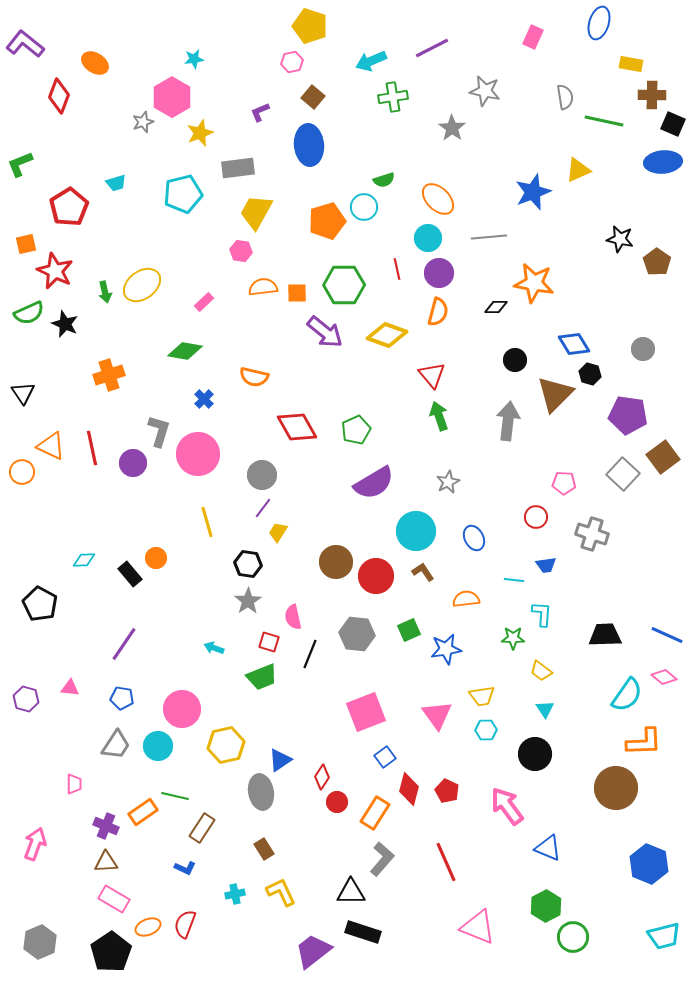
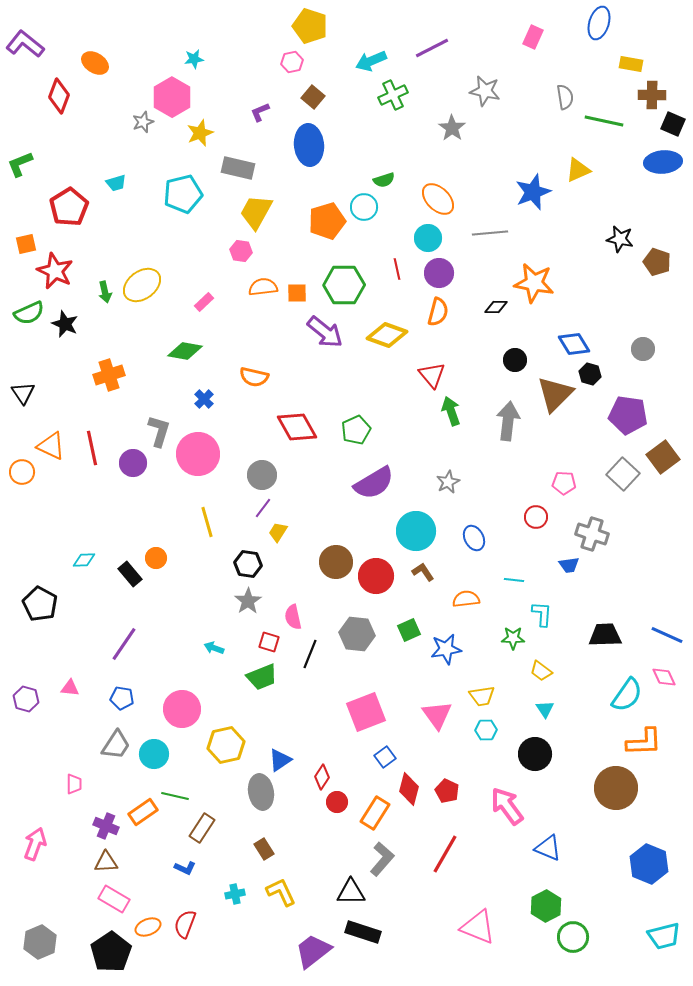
green cross at (393, 97): moved 2 px up; rotated 16 degrees counterclockwise
gray rectangle at (238, 168): rotated 20 degrees clockwise
gray line at (489, 237): moved 1 px right, 4 px up
brown pentagon at (657, 262): rotated 16 degrees counterclockwise
green arrow at (439, 416): moved 12 px right, 5 px up
blue trapezoid at (546, 565): moved 23 px right
pink diamond at (664, 677): rotated 25 degrees clockwise
cyan circle at (158, 746): moved 4 px left, 8 px down
red line at (446, 862): moved 1 px left, 8 px up; rotated 54 degrees clockwise
